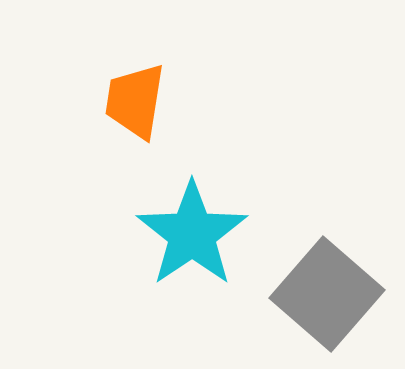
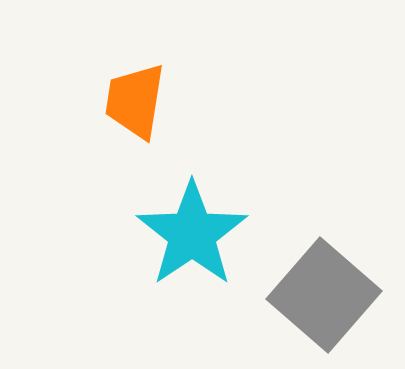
gray square: moved 3 px left, 1 px down
